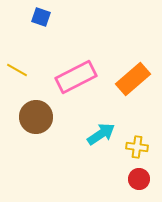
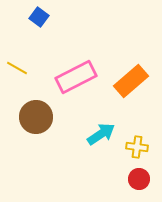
blue square: moved 2 px left; rotated 18 degrees clockwise
yellow line: moved 2 px up
orange rectangle: moved 2 px left, 2 px down
